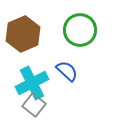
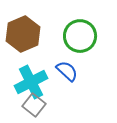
green circle: moved 6 px down
cyan cross: moved 1 px left, 1 px up
